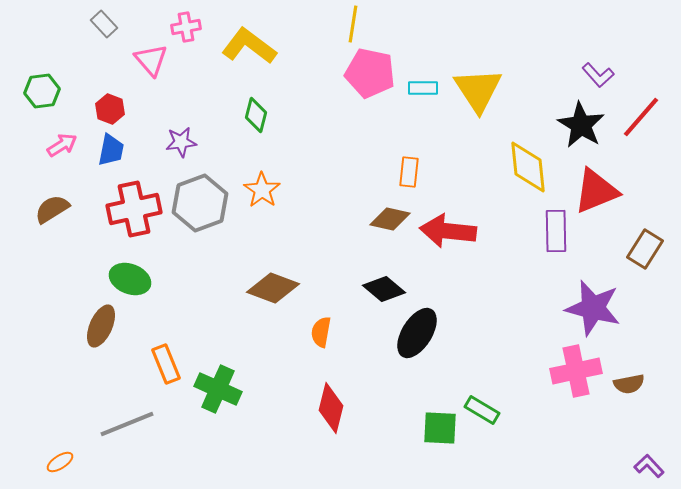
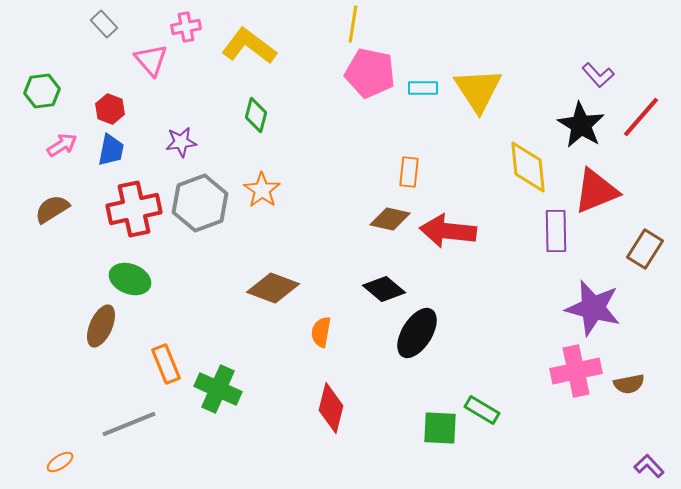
gray line at (127, 424): moved 2 px right
